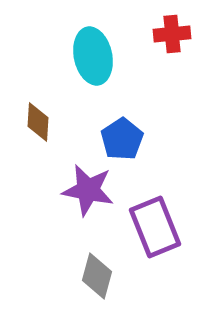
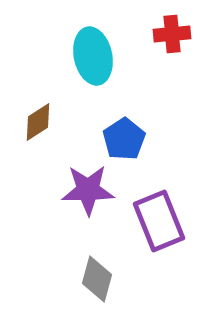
brown diamond: rotated 54 degrees clockwise
blue pentagon: moved 2 px right
purple star: rotated 12 degrees counterclockwise
purple rectangle: moved 4 px right, 6 px up
gray diamond: moved 3 px down
